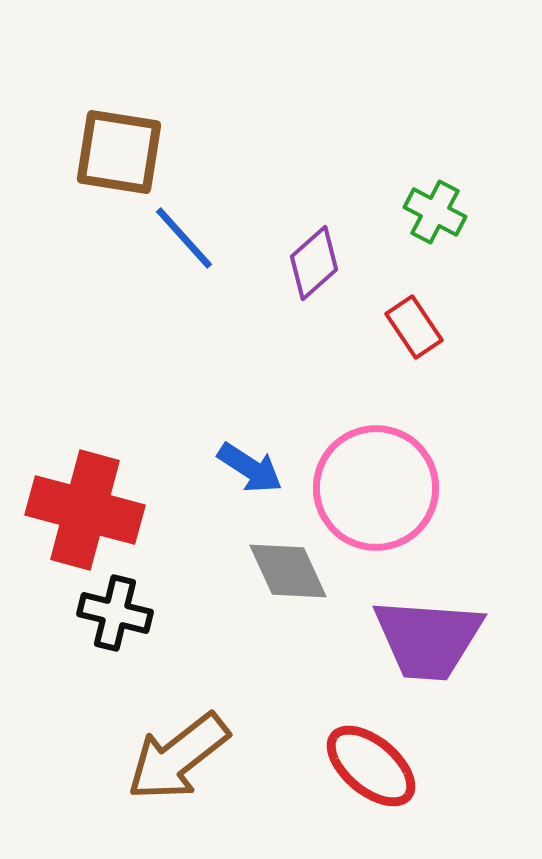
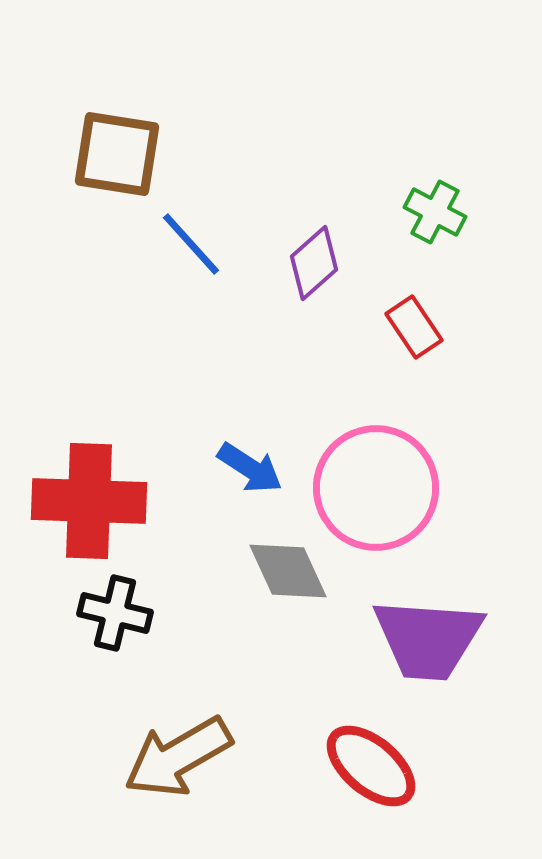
brown square: moved 2 px left, 2 px down
blue line: moved 7 px right, 6 px down
red cross: moved 4 px right, 9 px up; rotated 13 degrees counterclockwise
brown arrow: rotated 8 degrees clockwise
